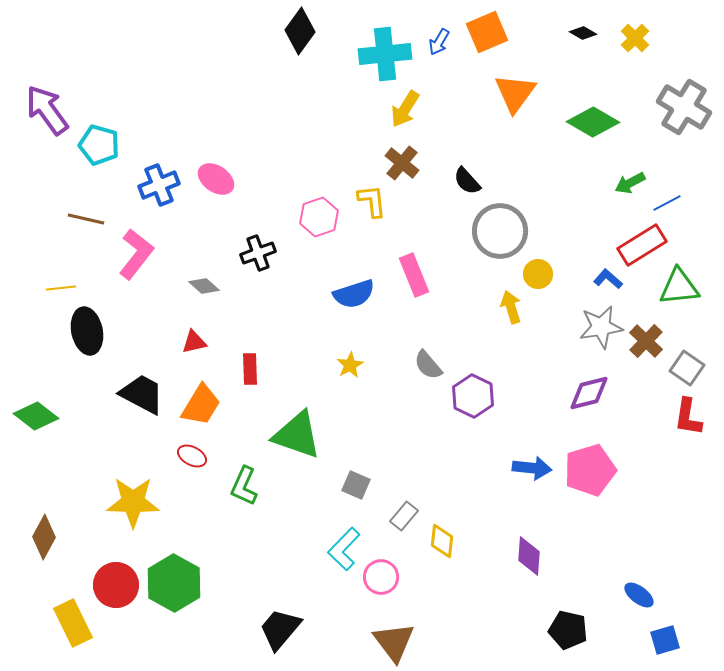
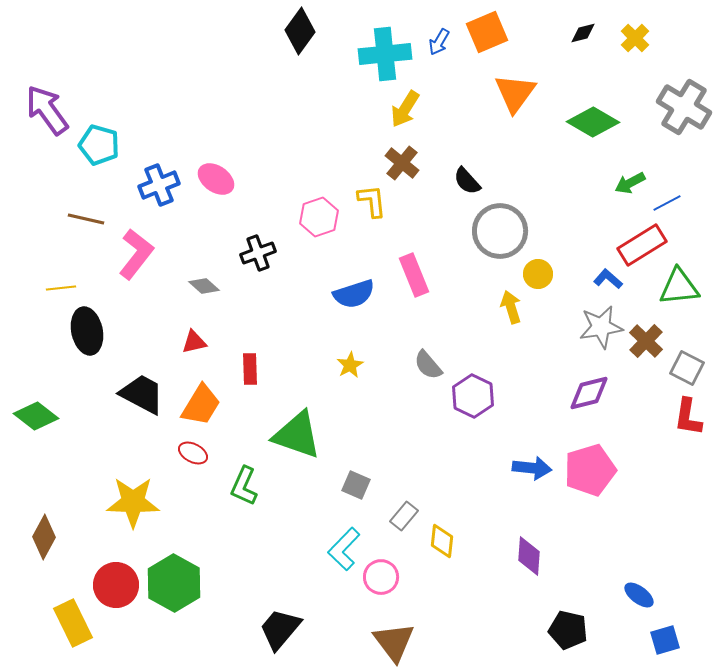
black diamond at (583, 33): rotated 44 degrees counterclockwise
gray square at (687, 368): rotated 8 degrees counterclockwise
red ellipse at (192, 456): moved 1 px right, 3 px up
